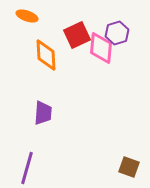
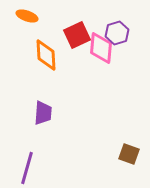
brown square: moved 13 px up
